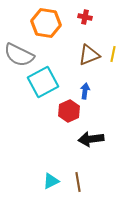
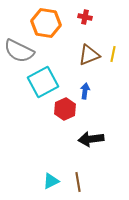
gray semicircle: moved 4 px up
red hexagon: moved 4 px left, 2 px up
